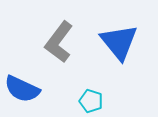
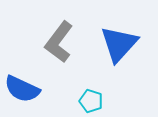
blue triangle: moved 2 px down; rotated 21 degrees clockwise
